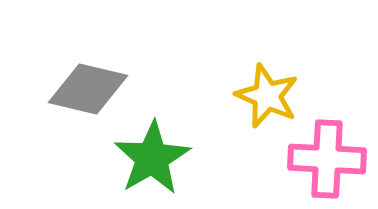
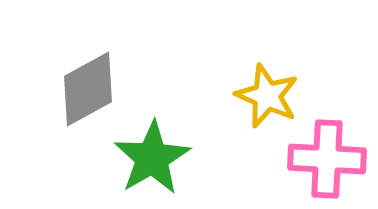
gray diamond: rotated 42 degrees counterclockwise
